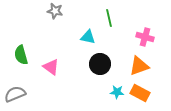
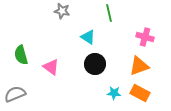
gray star: moved 7 px right
green line: moved 5 px up
cyan triangle: rotated 21 degrees clockwise
black circle: moved 5 px left
cyan star: moved 3 px left, 1 px down
